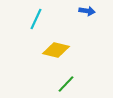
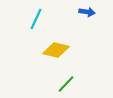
blue arrow: moved 1 px down
